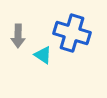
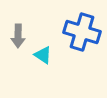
blue cross: moved 10 px right, 1 px up
